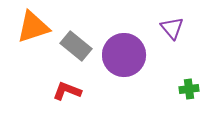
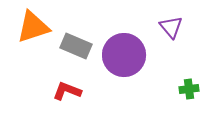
purple triangle: moved 1 px left, 1 px up
gray rectangle: rotated 16 degrees counterclockwise
